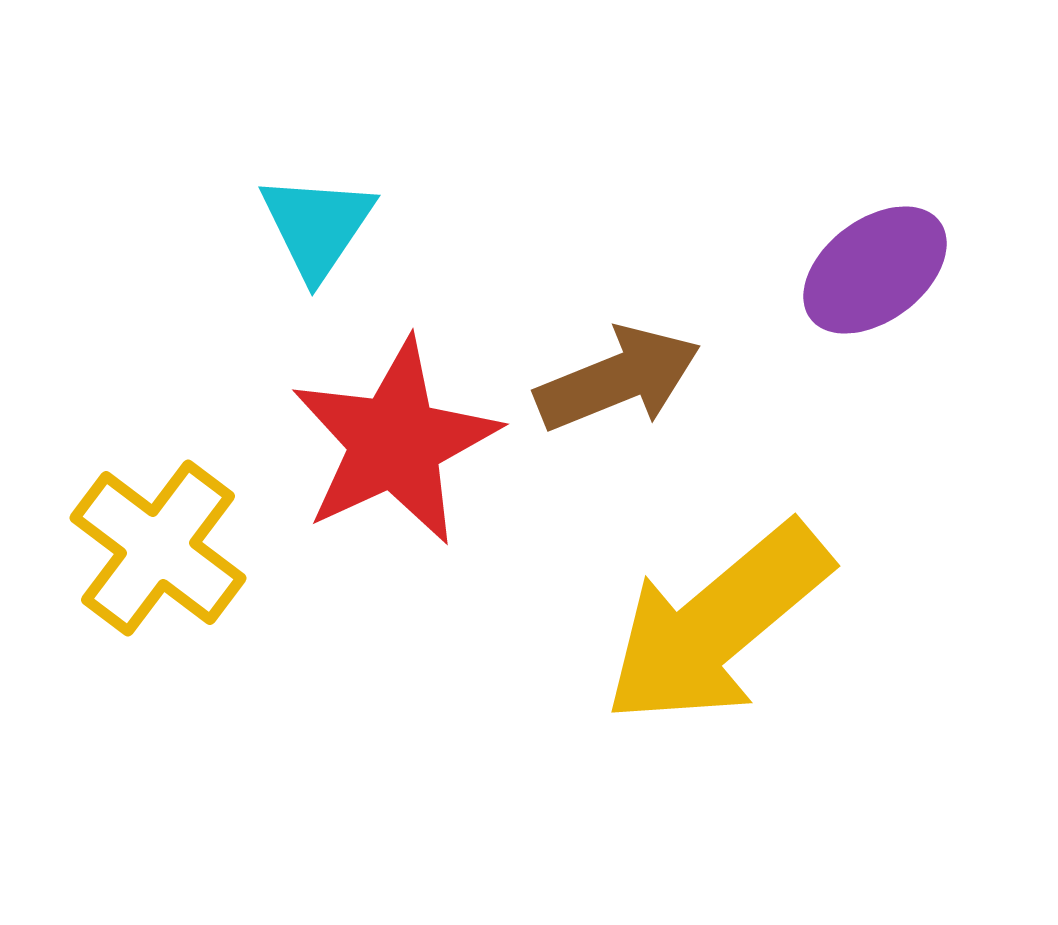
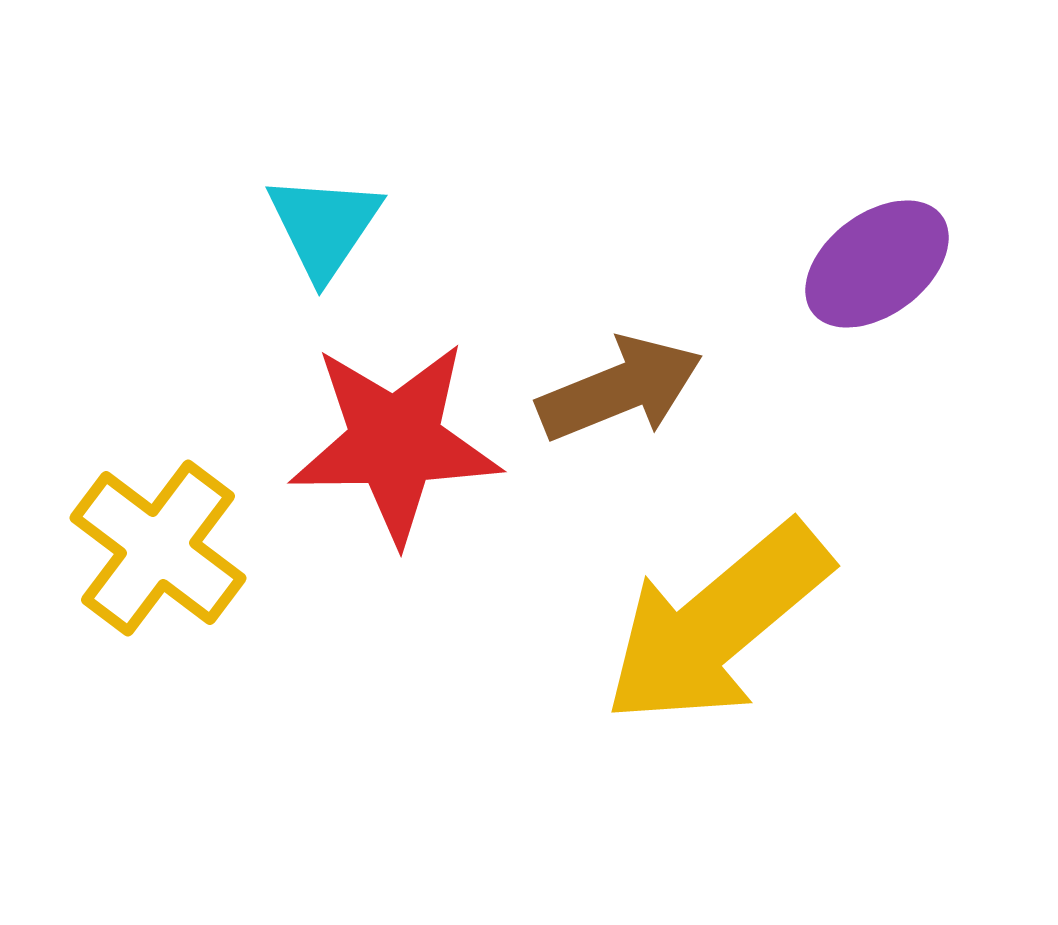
cyan triangle: moved 7 px right
purple ellipse: moved 2 px right, 6 px up
brown arrow: moved 2 px right, 10 px down
red star: rotated 24 degrees clockwise
